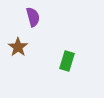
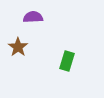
purple semicircle: rotated 78 degrees counterclockwise
